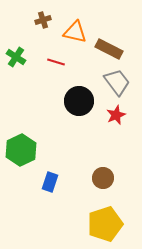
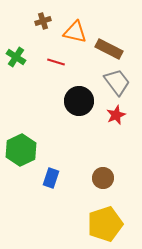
brown cross: moved 1 px down
blue rectangle: moved 1 px right, 4 px up
